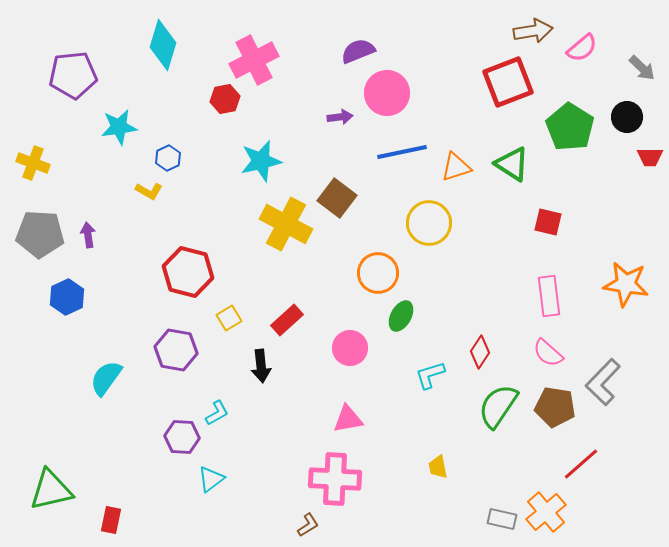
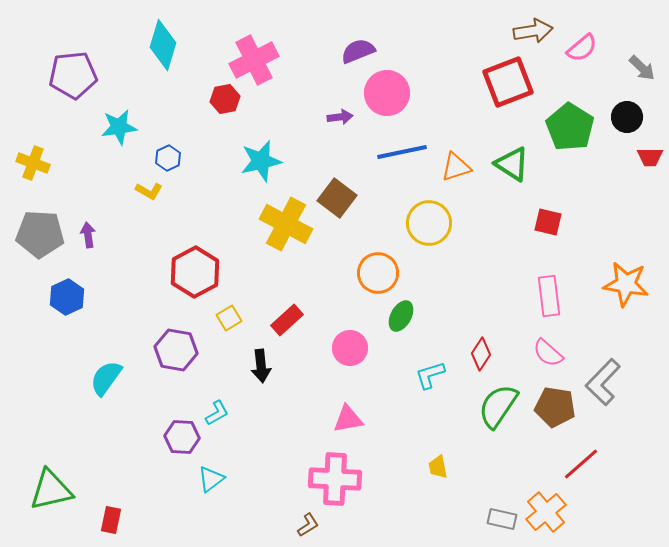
red hexagon at (188, 272): moved 7 px right; rotated 18 degrees clockwise
red diamond at (480, 352): moved 1 px right, 2 px down
